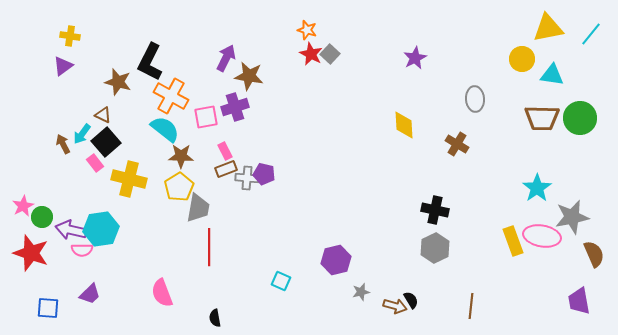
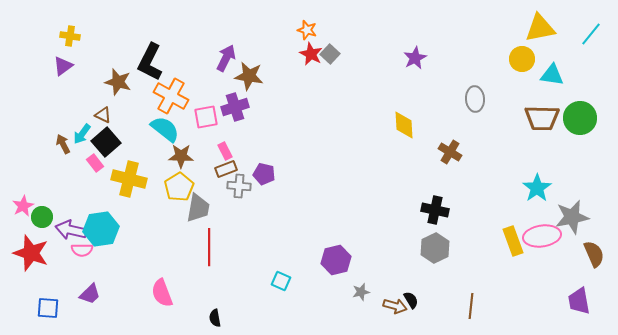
yellow triangle at (548, 28): moved 8 px left
brown cross at (457, 144): moved 7 px left, 8 px down
gray cross at (247, 178): moved 8 px left, 8 px down
pink ellipse at (542, 236): rotated 18 degrees counterclockwise
